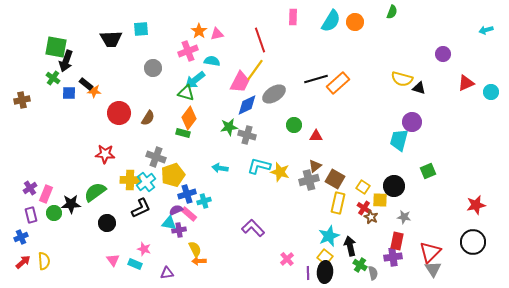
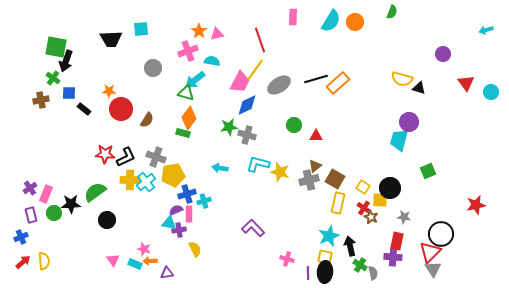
red triangle at (466, 83): rotated 42 degrees counterclockwise
black rectangle at (86, 84): moved 2 px left, 25 px down
orange star at (94, 91): moved 15 px right
gray ellipse at (274, 94): moved 5 px right, 9 px up
brown cross at (22, 100): moved 19 px right
red circle at (119, 113): moved 2 px right, 4 px up
brown semicircle at (148, 118): moved 1 px left, 2 px down
purple circle at (412, 122): moved 3 px left
cyan L-shape at (259, 166): moved 1 px left, 2 px up
yellow pentagon at (173, 175): rotated 10 degrees clockwise
black circle at (394, 186): moved 4 px left, 2 px down
black L-shape at (141, 208): moved 15 px left, 51 px up
pink rectangle at (189, 214): rotated 49 degrees clockwise
black circle at (107, 223): moved 3 px up
black circle at (473, 242): moved 32 px left, 8 px up
yellow square at (325, 257): rotated 28 degrees counterclockwise
purple cross at (393, 257): rotated 12 degrees clockwise
pink cross at (287, 259): rotated 32 degrees counterclockwise
orange arrow at (199, 261): moved 49 px left
